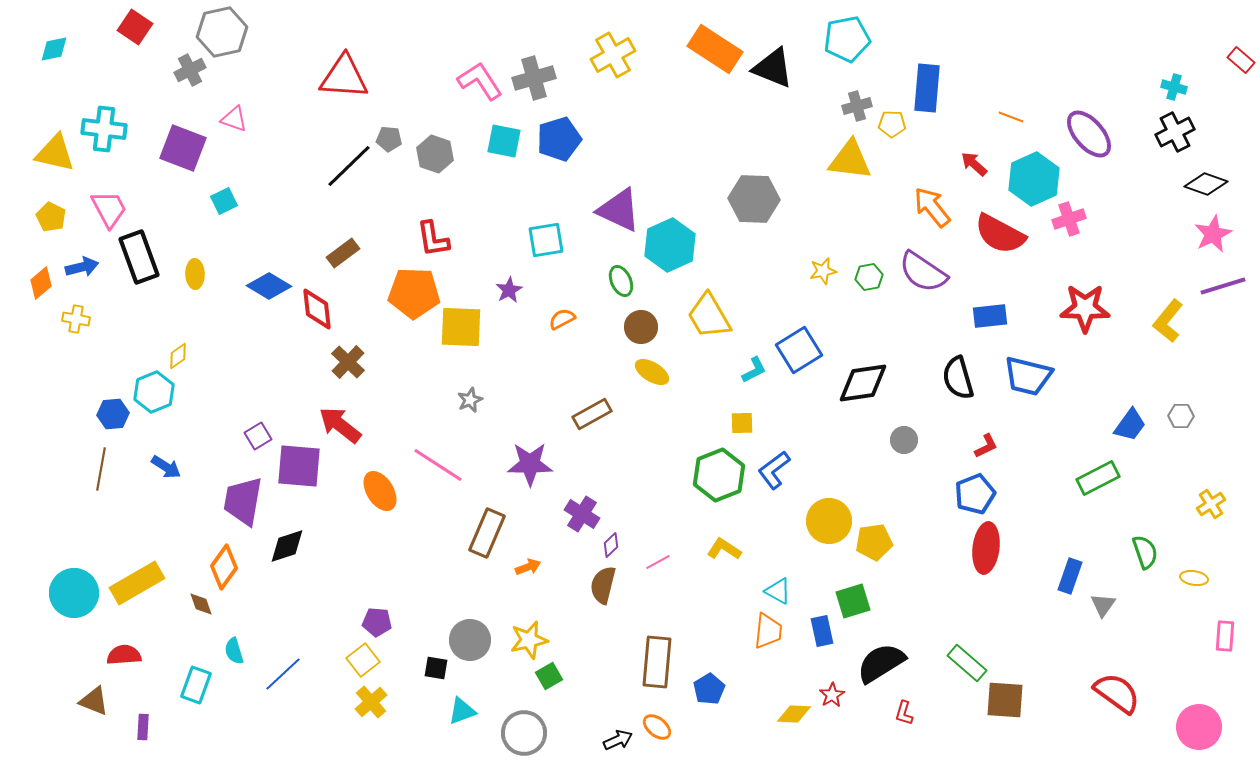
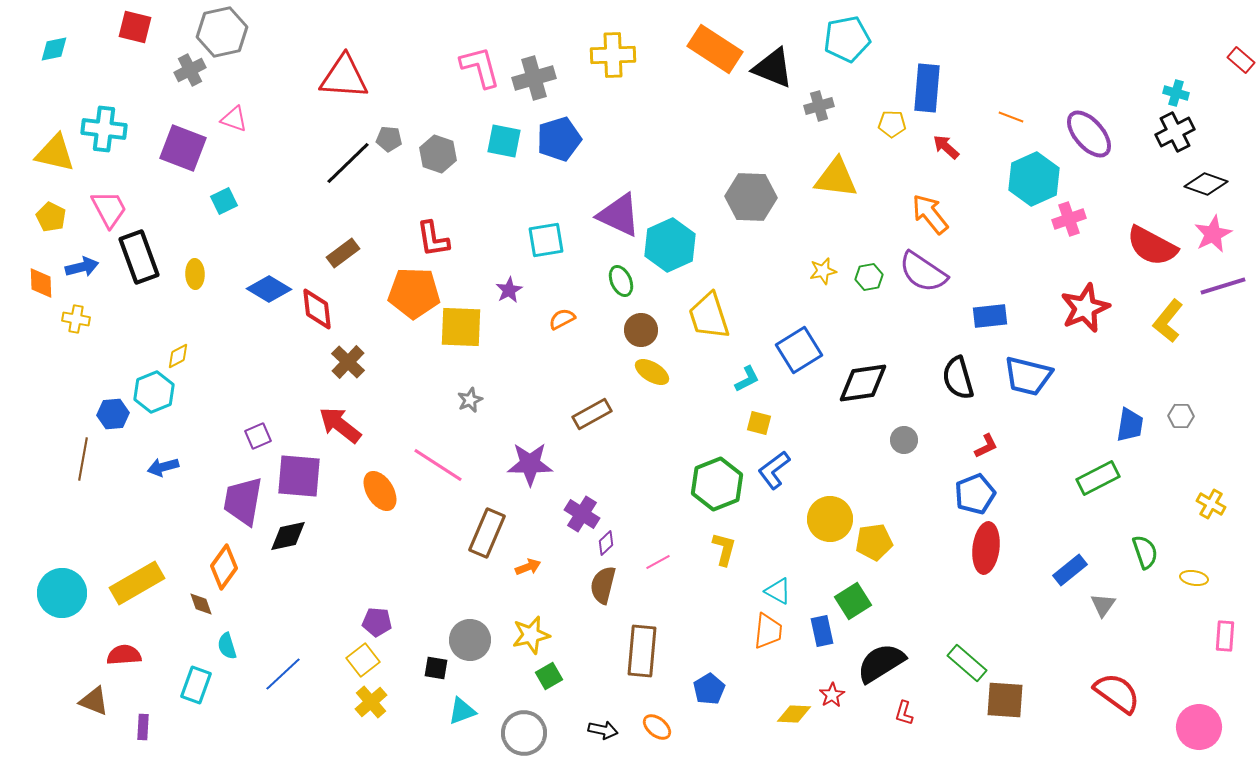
red square at (135, 27): rotated 20 degrees counterclockwise
yellow cross at (613, 55): rotated 27 degrees clockwise
pink L-shape at (480, 81): moved 14 px up; rotated 18 degrees clockwise
cyan cross at (1174, 87): moved 2 px right, 6 px down
gray cross at (857, 106): moved 38 px left
gray hexagon at (435, 154): moved 3 px right
yellow triangle at (850, 160): moved 14 px left, 18 px down
red arrow at (974, 164): moved 28 px left, 17 px up
black line at (349, 166): moved 1 px left, 3 px up
gray hexagon at (754, 199): moved 3 px left, 2 px up
orange arrow at (932, 207): moved 2 px left, 7 px down
purple triangle at (619, 210): moved 5 px down
red semicircle at (1000, 234): moved 152 px right, 12 px down
orange diamond at (41, 283): rotated 52 degrees counterclockwise
blue diamond at (269, 286): moved 3 px down
red star at (1085, 308): rotated 24 degrees counterclockwise
yellow trapezoid at (709, 316): rotated 12 degrees clockwise
brown circle at (641, 327): moved 3 px down
yellow diamond at (178, 356): rotated 8 degrees clockwise
cyan L-shape at (754, 370): moved 7 px left, 9 px down
yellow square at (742, 423): moved 17 px right; rotated 15 degrees clockwise
blue trapezoid at (1130, 425): rotated 27 degrees counterclockwise
purple square at (258, 436): rotated 8 degrees clockwise
purple square at (299, 466): moved 10 px down
blue arrow at (166, 467): moved 3 px left; rotated 132 degrees clockwise
brown line at (101, 469): moved 18 px left, 10 px up
green hexagon at (719, 475): moved 2 px left, 9 px down
yellow cross at (1211, 504): rotated 28 degrees counterclockwise
yellow circle at (829, 521): moved 1 px right, 2 px up
purple diamond at (611, 545): moved 5 px left, 2 px up
black diamond at (287, 546): moved 1 px right, 10 px up; rotated 6 degrees clockwise
yellow L-shape at (724, 549): rotated 72 degrees clockwise
blue rectangle at (1070, 576): moved 6 px up; rotated 32 degrees clockwise
cyan circle at (74, 593): moved 12 px left
green square at (853, 601): rotated 15 degrees counterclockwise
yellow star at (529, 640): moved 2 px right, 5 px up
cyan semicircle at (234, 651): moved 7 px left, 5 px up
brown rectangle at (657, 662): moved 15 px left, 11 px up
black arrow at (618, 740): moved 15 px left, 10 px up; rotated 36 degrees clockwise
